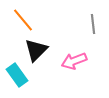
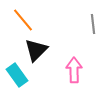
pink arrow: moved 9 px down; rotated 110 degrees clockwise
